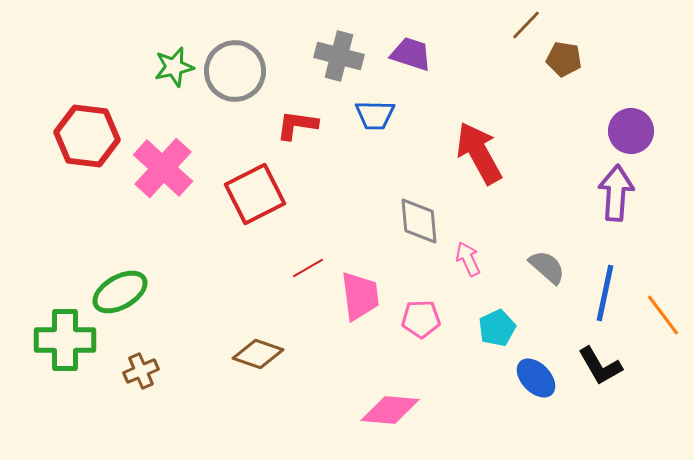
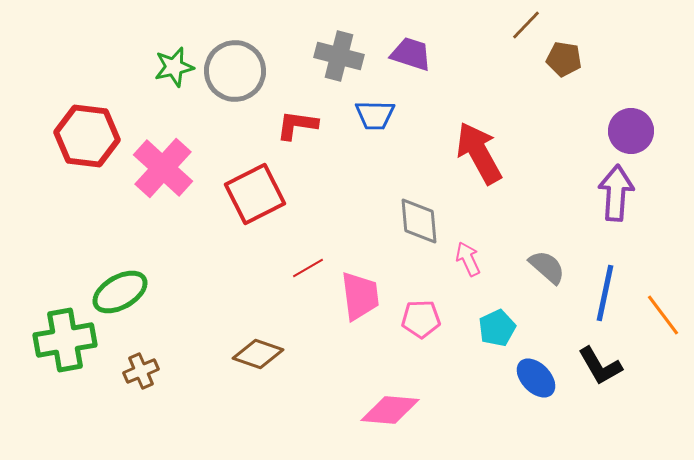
green cross: rotated 10 degrees counterclockwise
